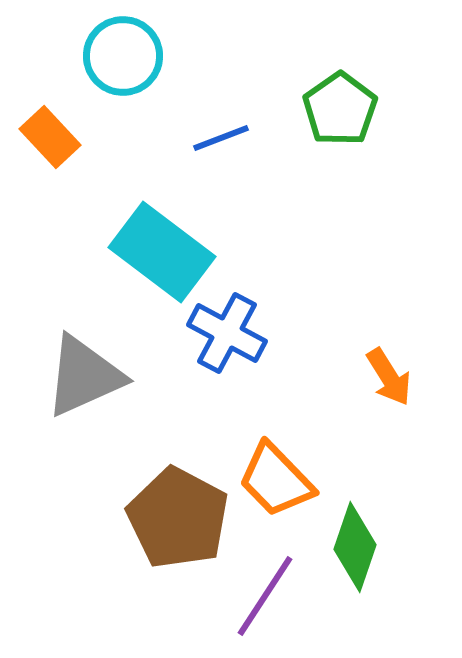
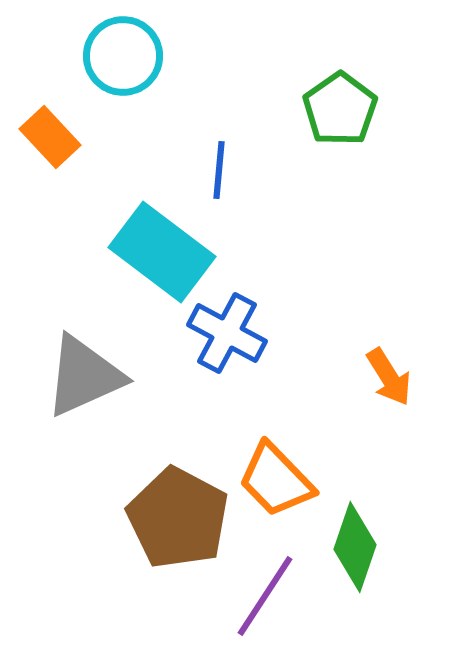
blue line: moved 2 px left, 32 px down; rotated 64 degrees counterclockwise
